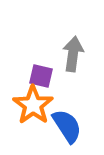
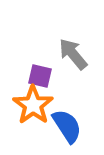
gray arrow: rotated 48 degrees counterclockwise
purple square: moved 1 px left
